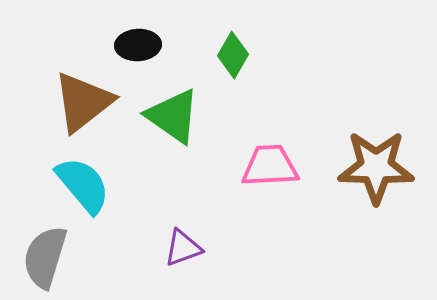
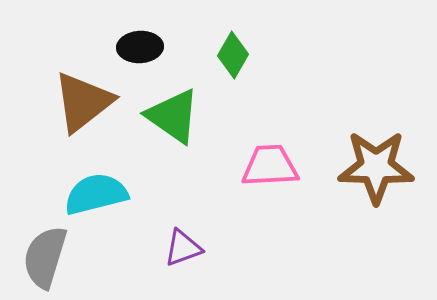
black ellipse: moved 2 px right, 2 px down
cyan semicircle: moved 13 px right, 9 px down; rotated 64 degrees counterclockwise
